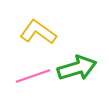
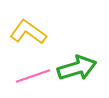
yellow L-shape: moved 10 px left
